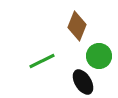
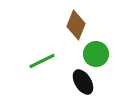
brown diamond: moved 1 px left, 1 px up
green circle: moved 3 px left, 2 px up
